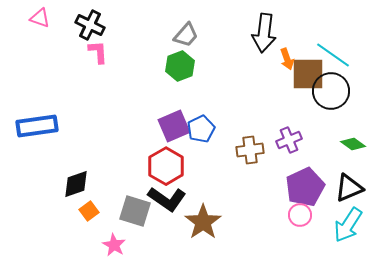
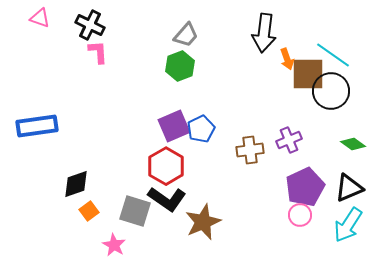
brown star: rotated 12 degrees clockwise
